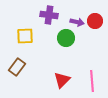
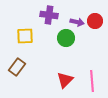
red triangle: moved 3 px right
